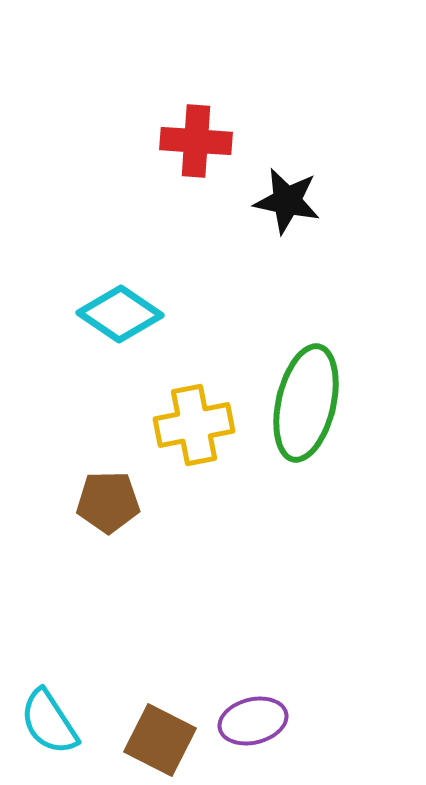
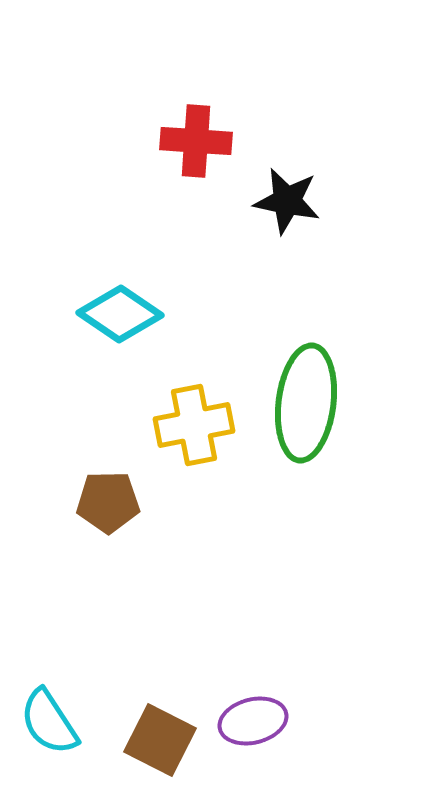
green ellipse: rotated 6 degrees counterclockwise
